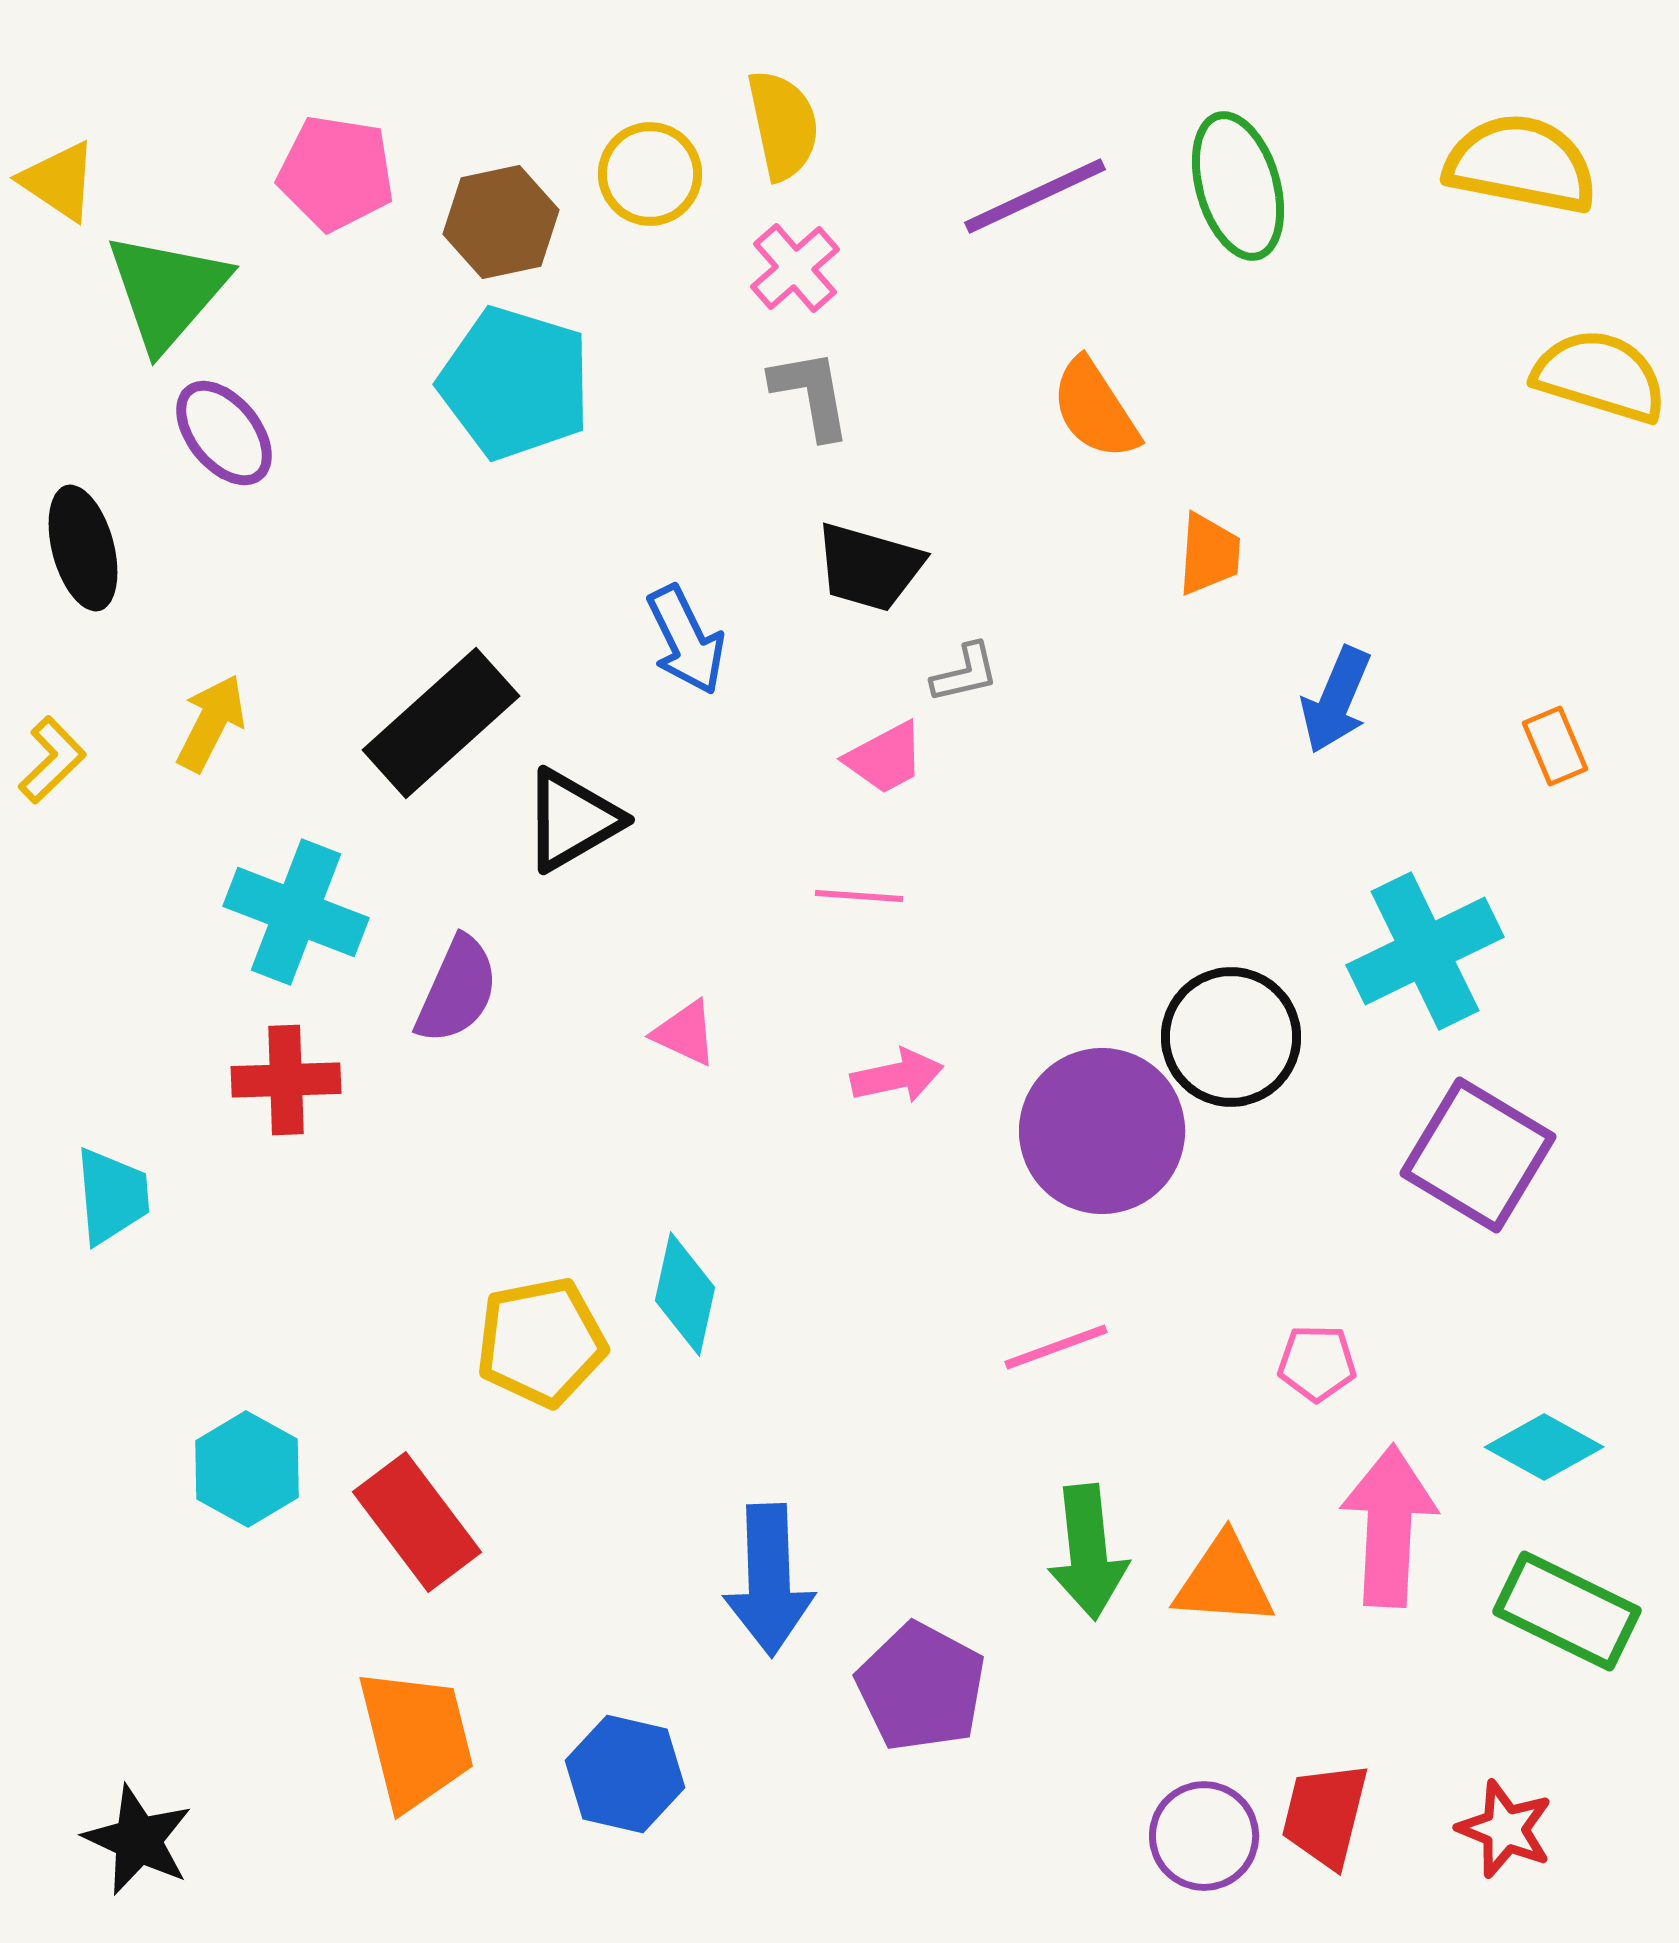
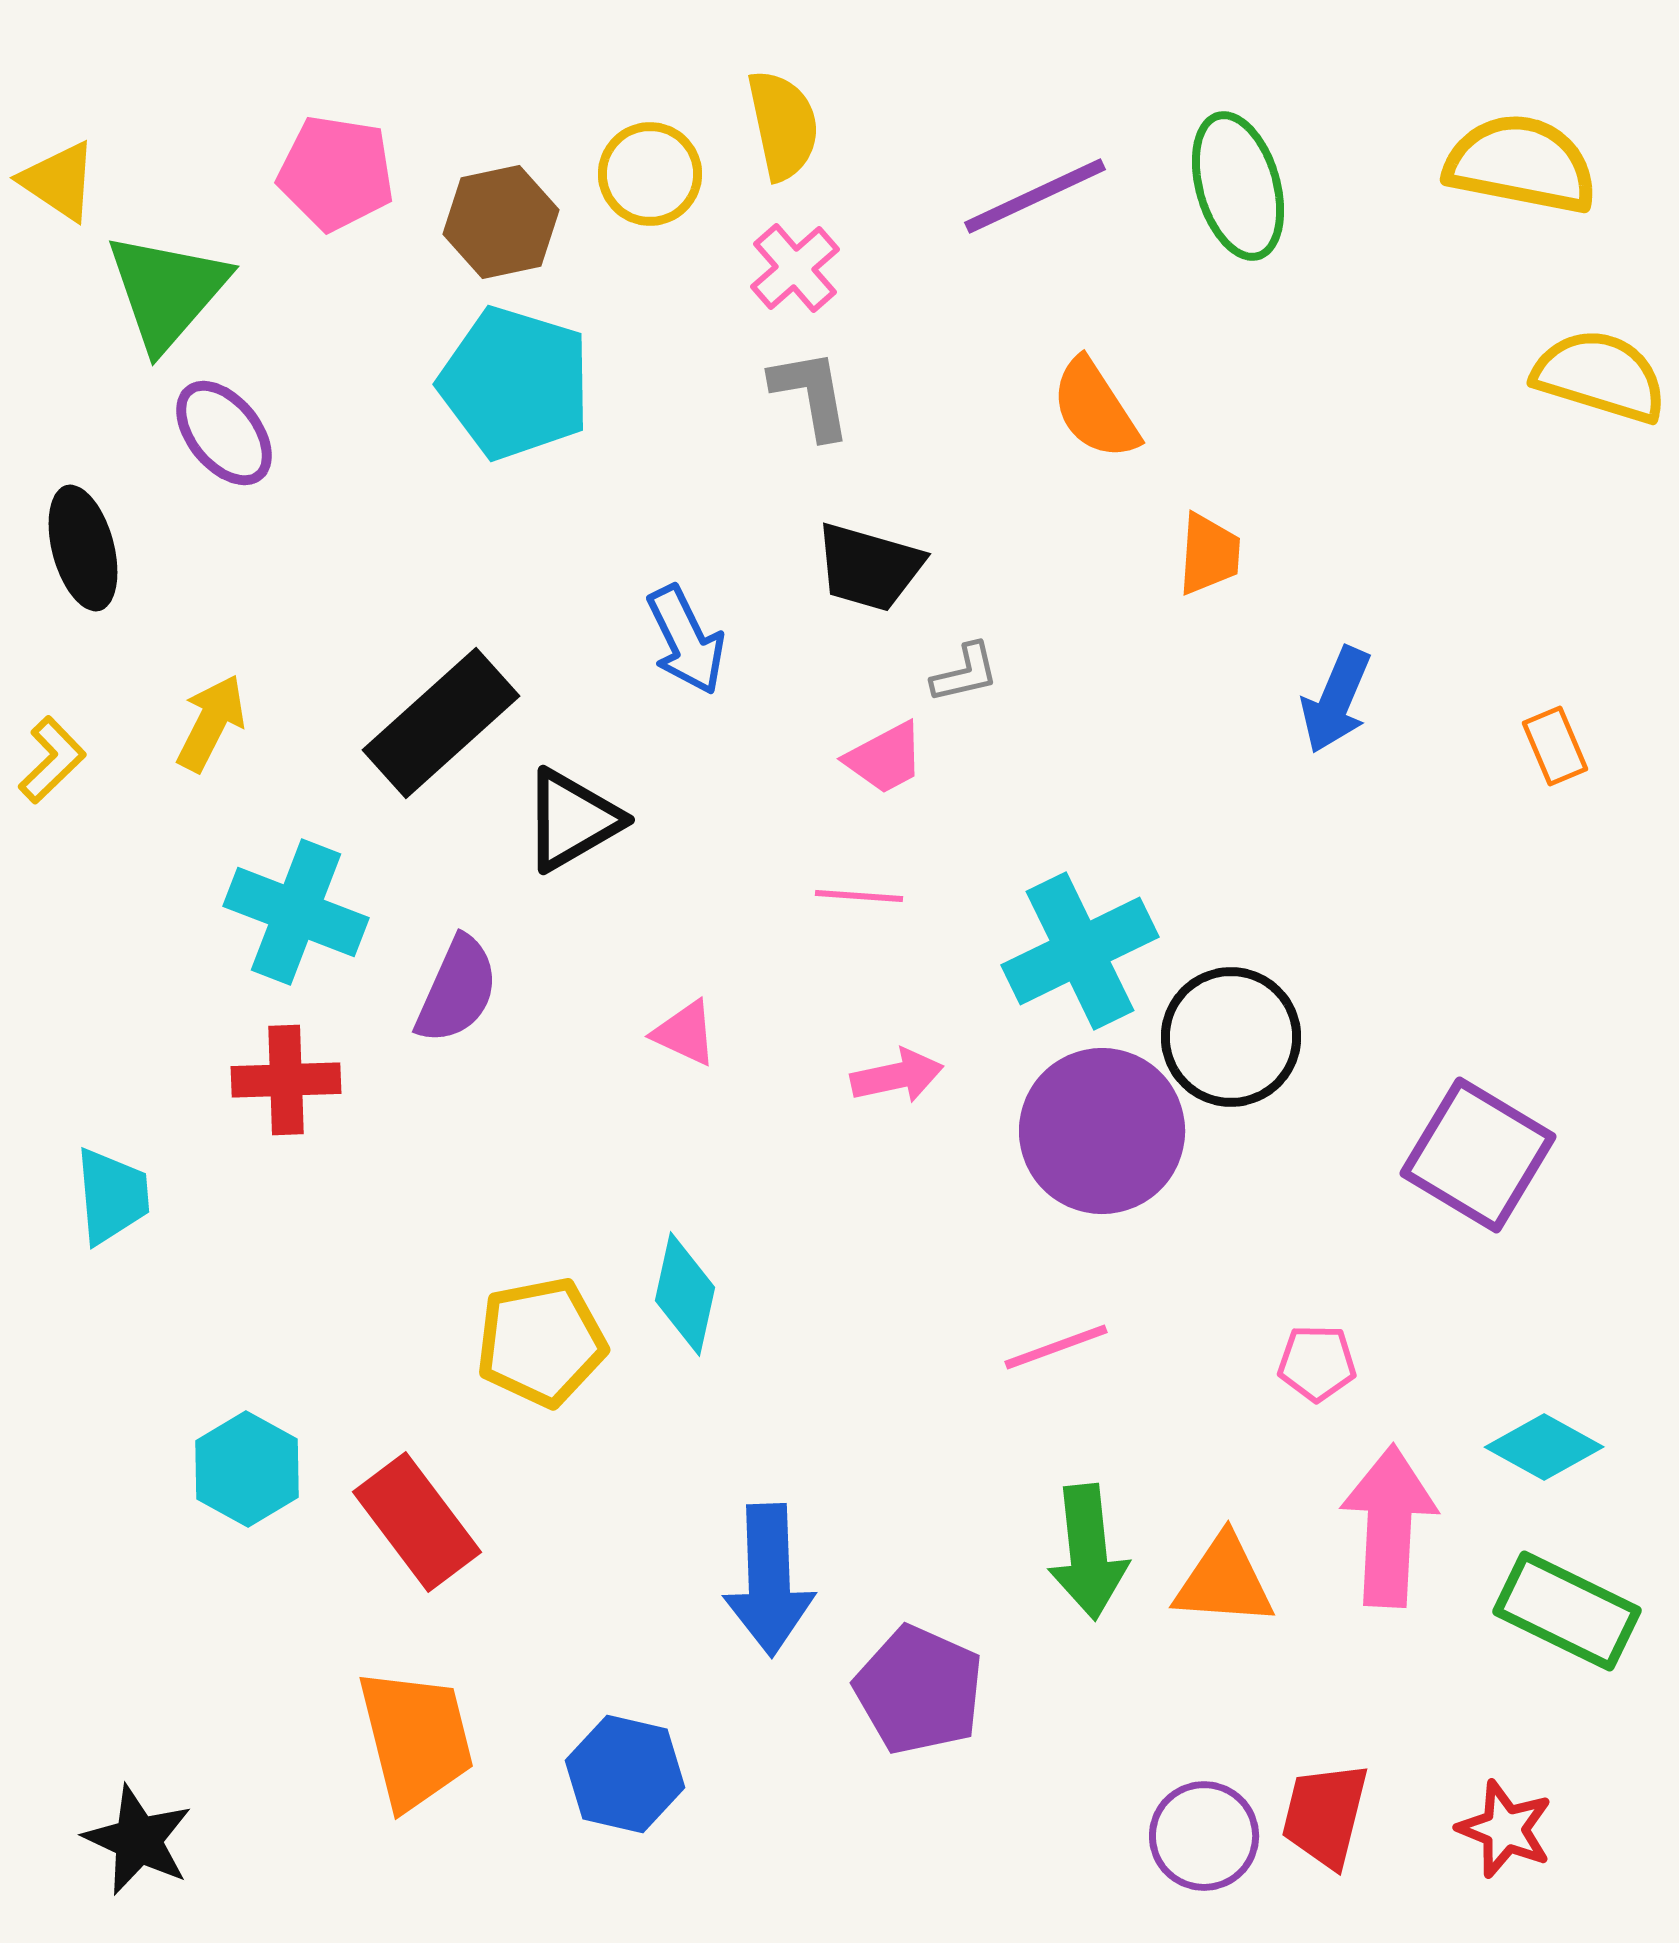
cyan cross at (1425, 951): moved 345 px left
purple pentagon at (921, 1687): moved 2 px left, 3 px down; rotated 4 degrees counterclockwise
